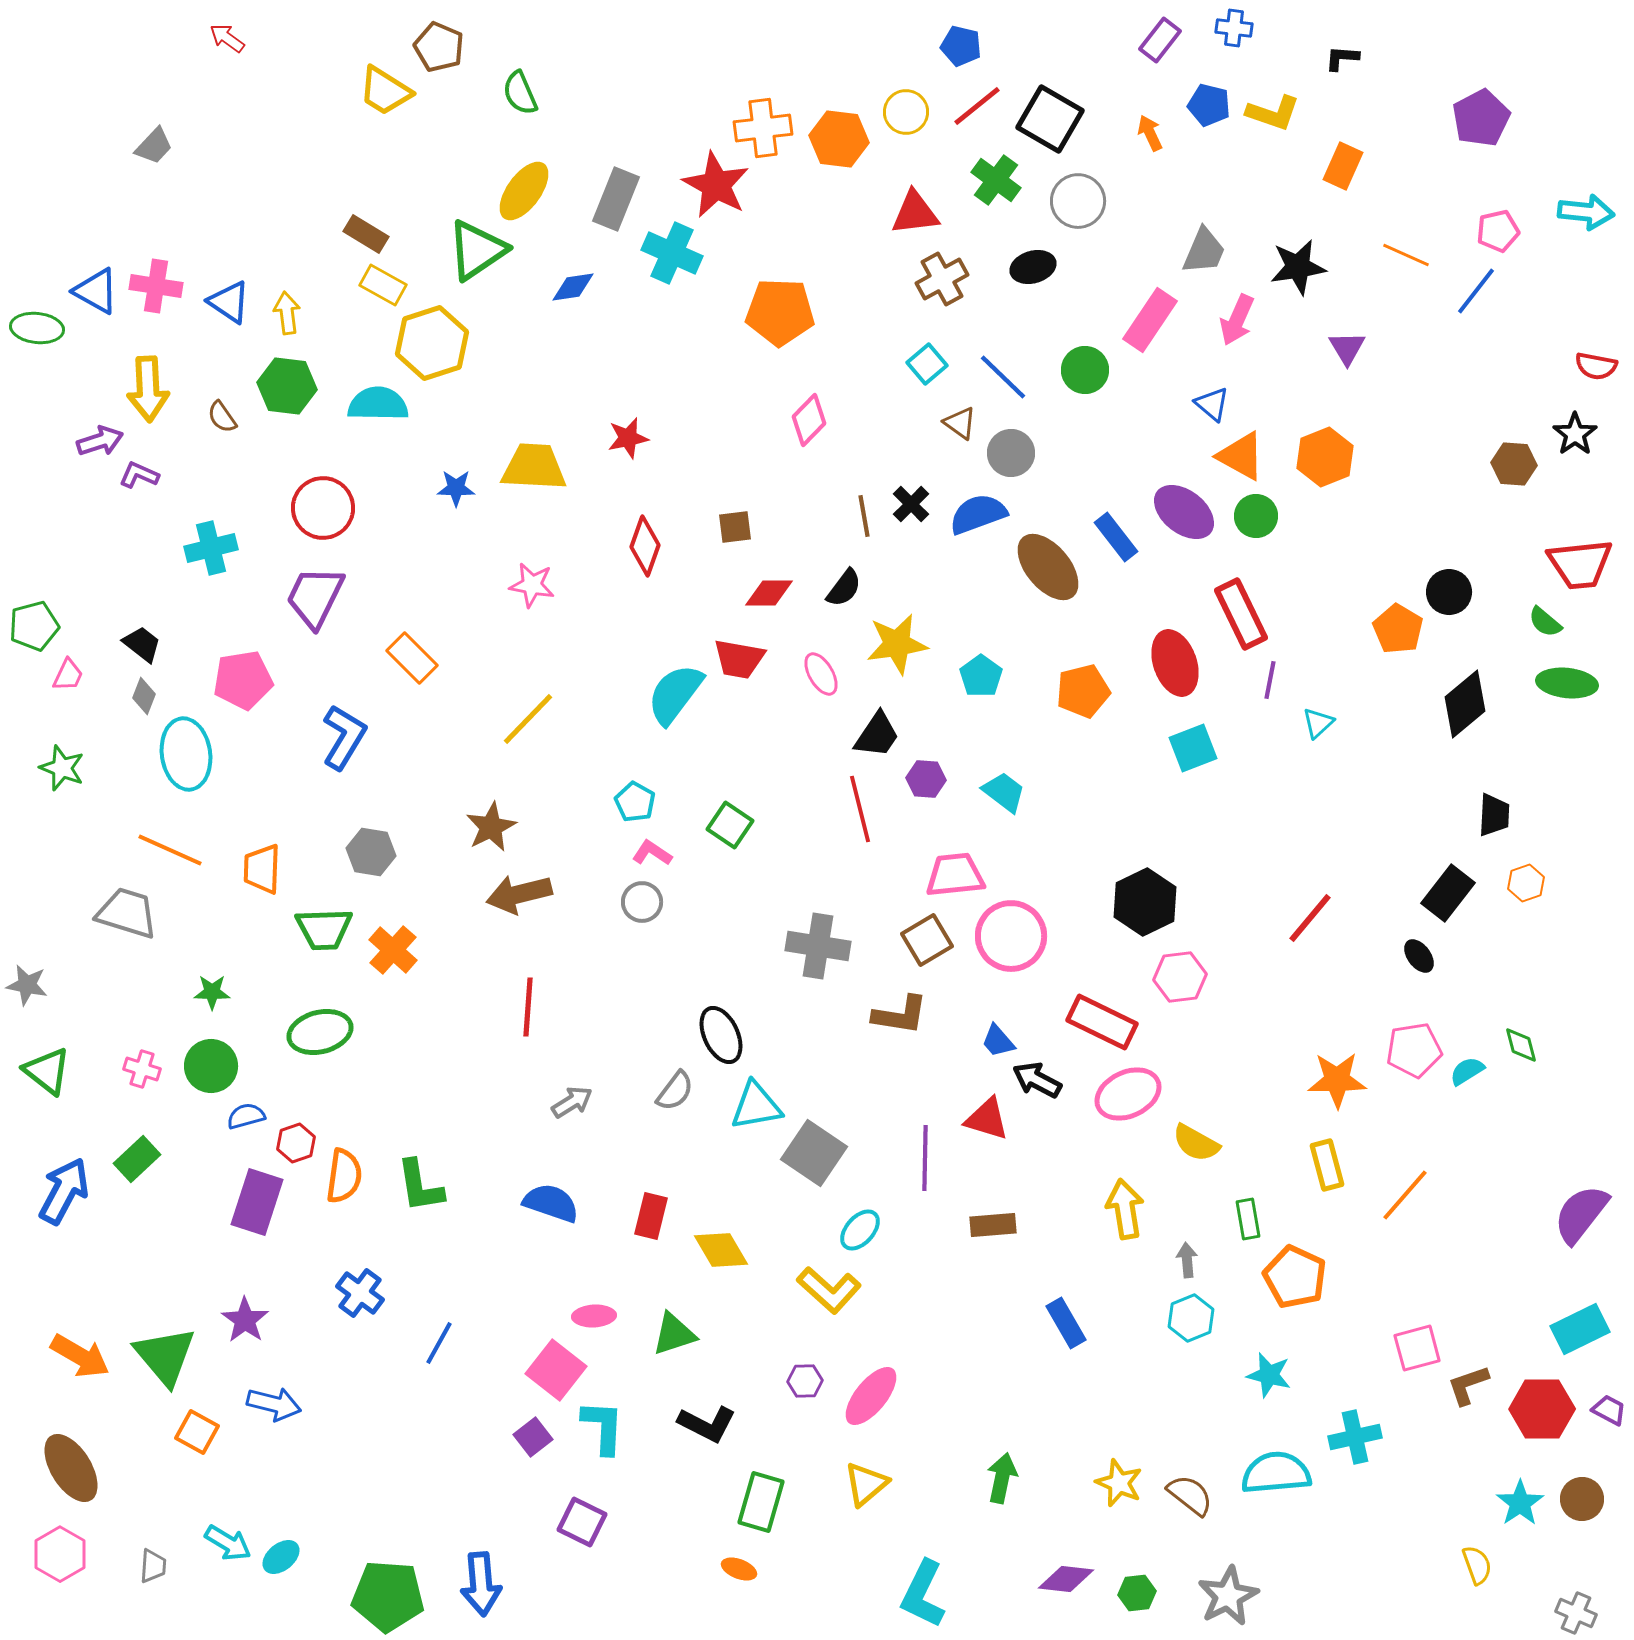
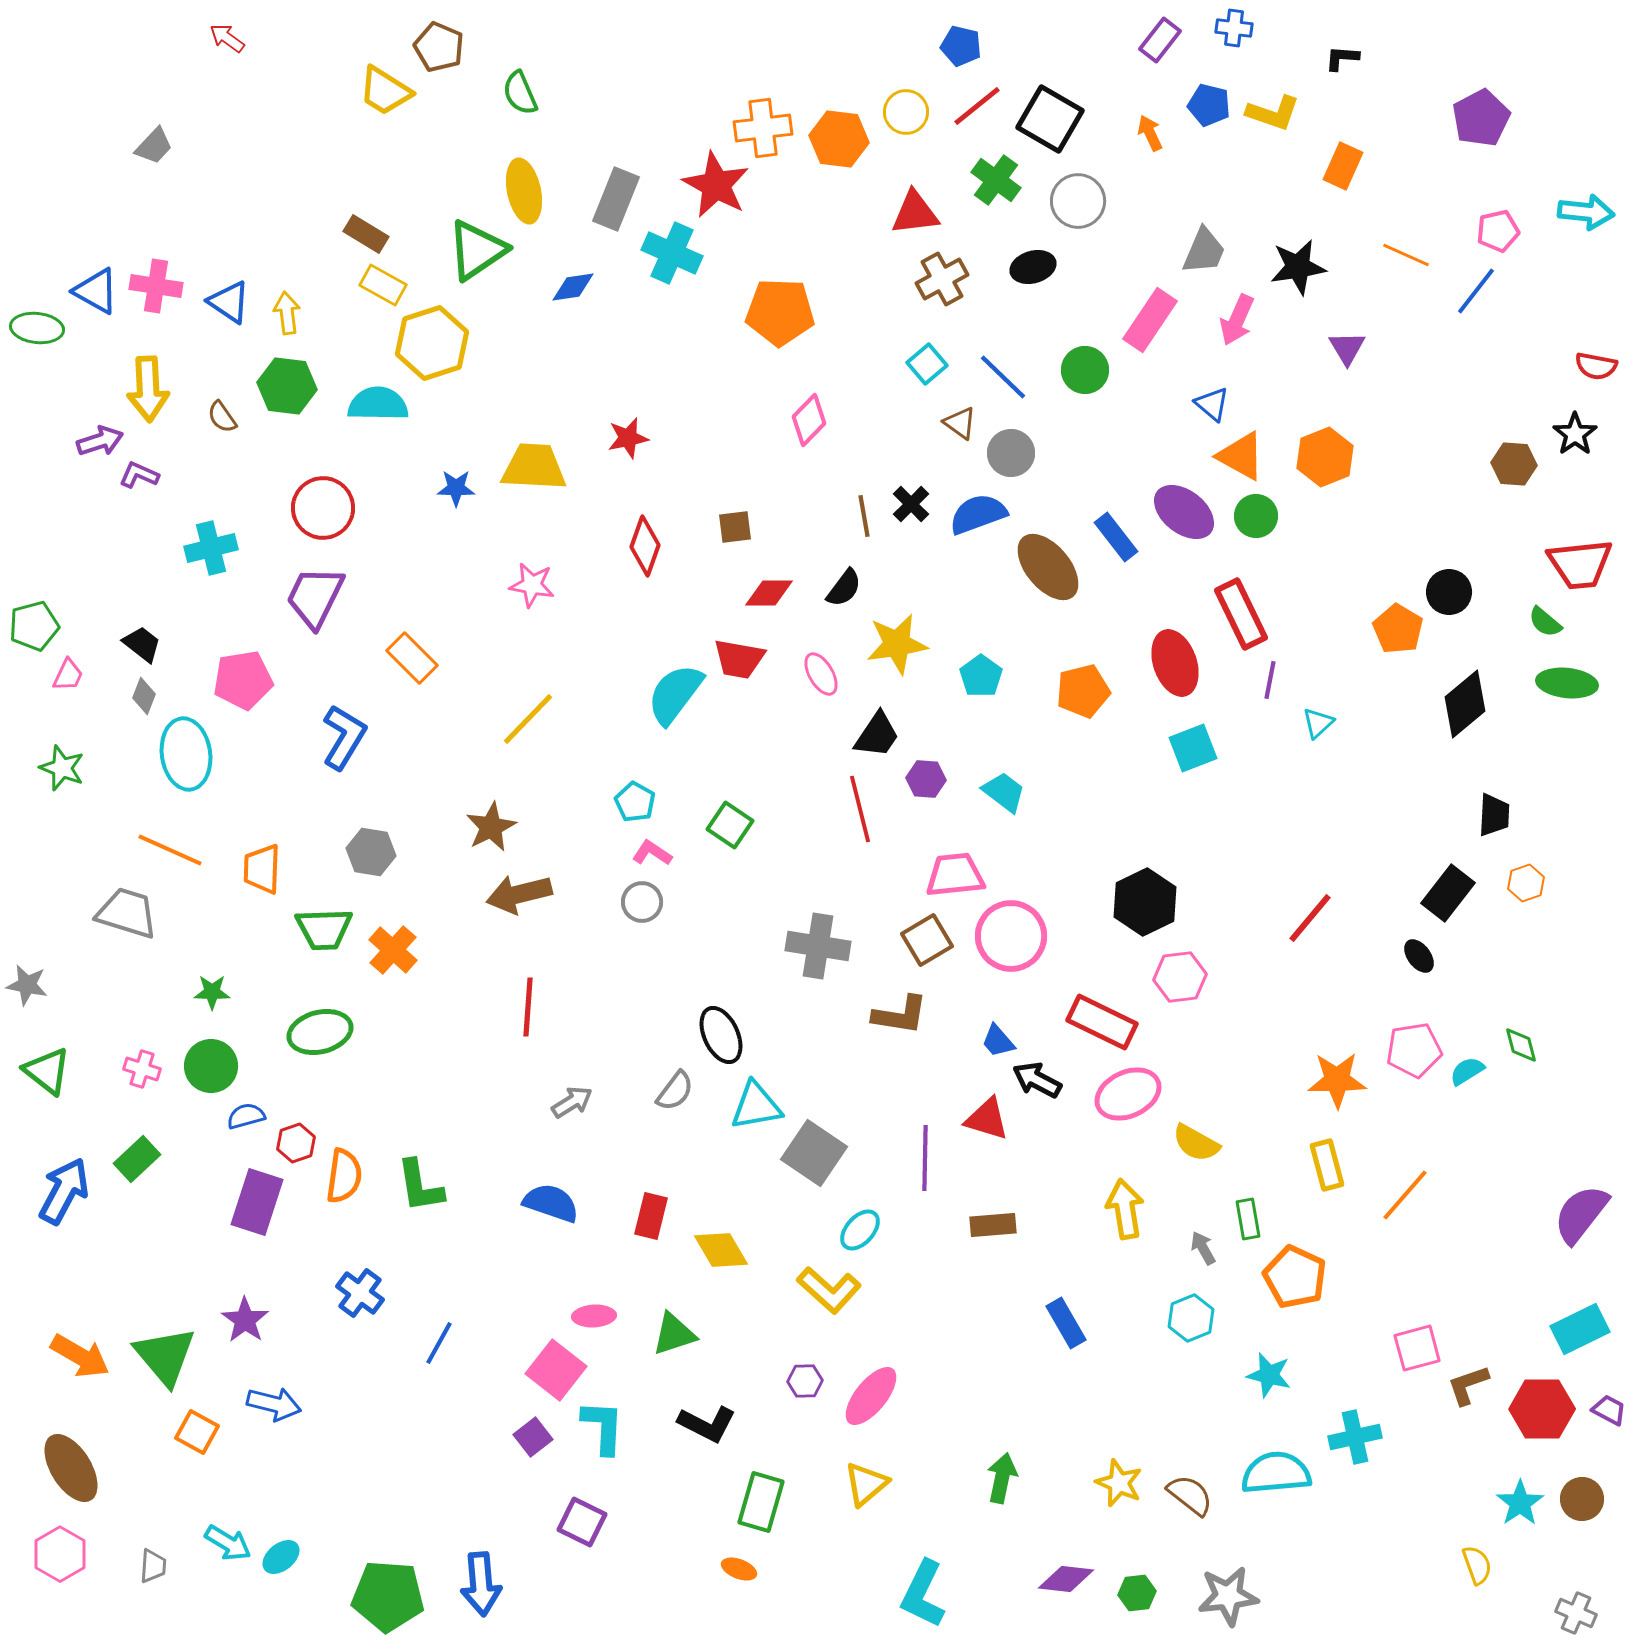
yellow ellipse at (524, 191): rotated 48 degrees counterclockwise
gray arrow at (1187, 1260): moved 16 px right, 12 px up; rotated 24 degrees counterclockwise
gray star at (1228, 1596): rotated 20 degrees clockwise
